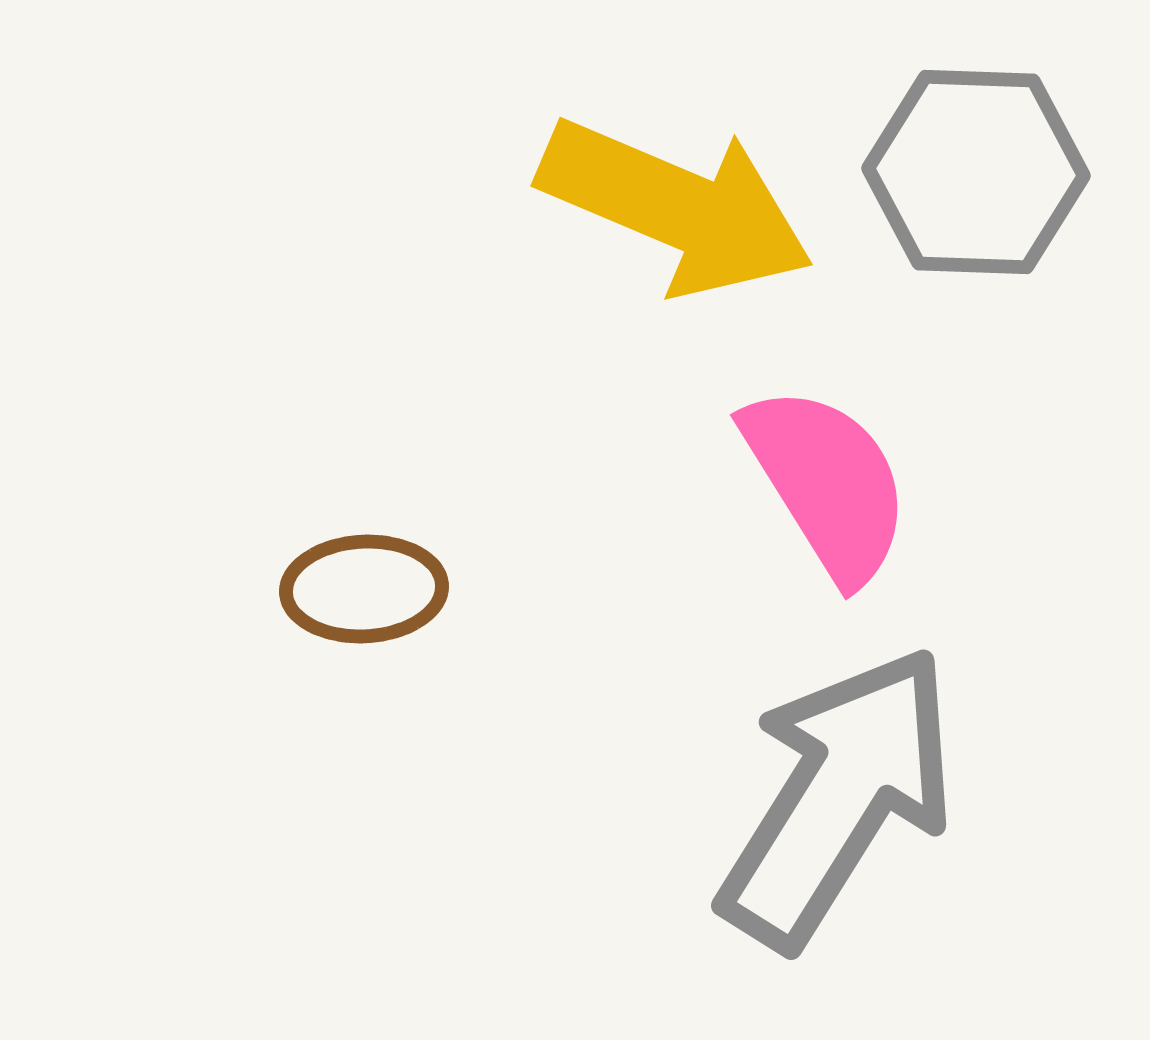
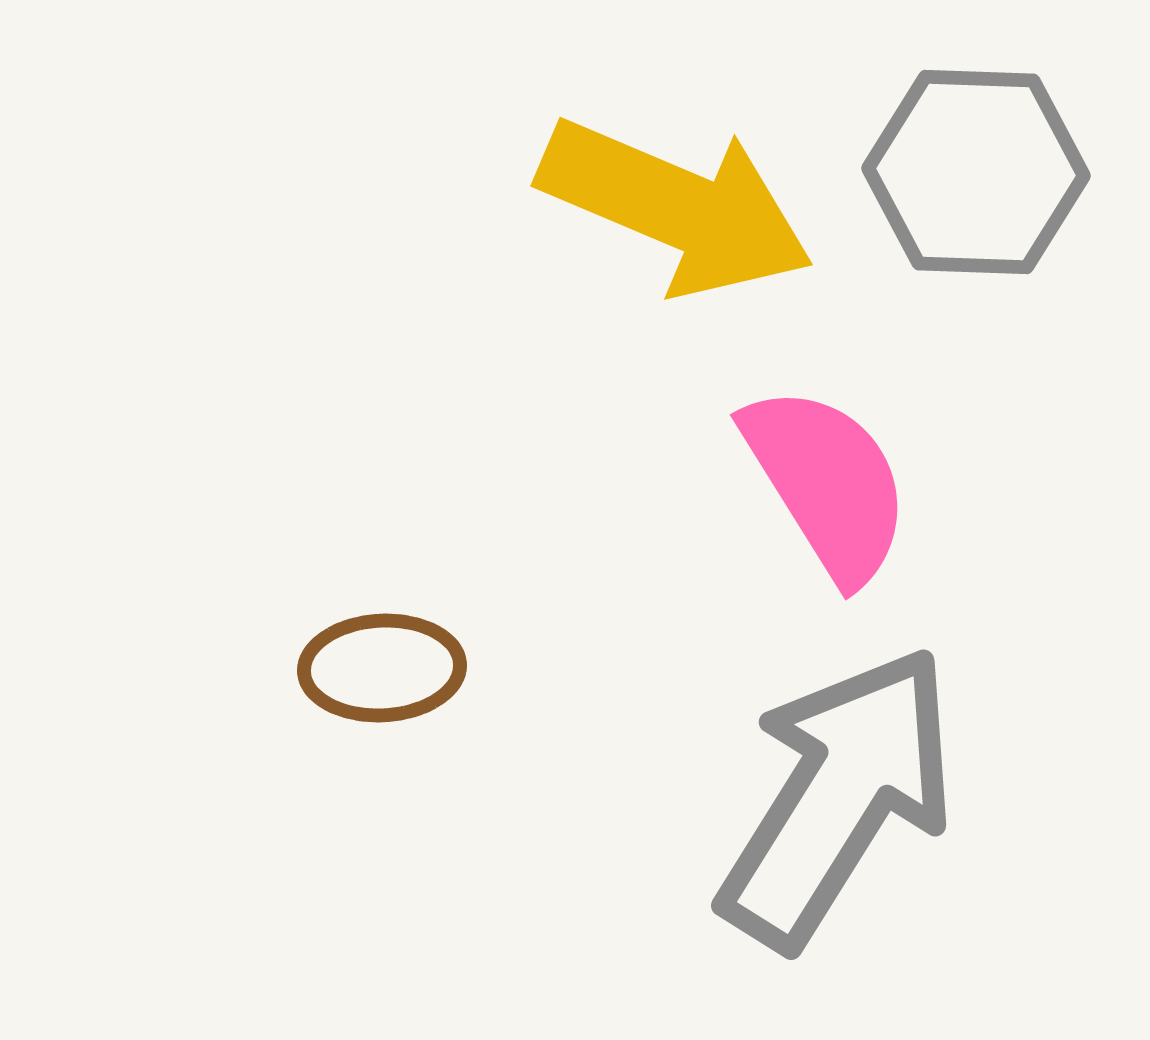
brown ellipse: moved 18 px right, 79 px down
